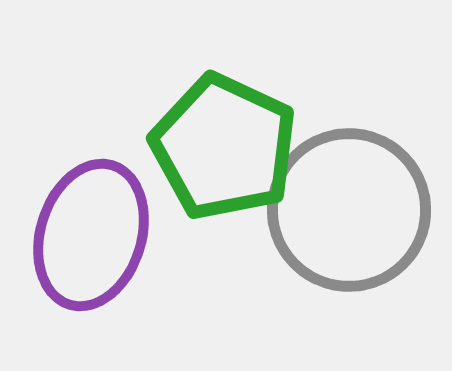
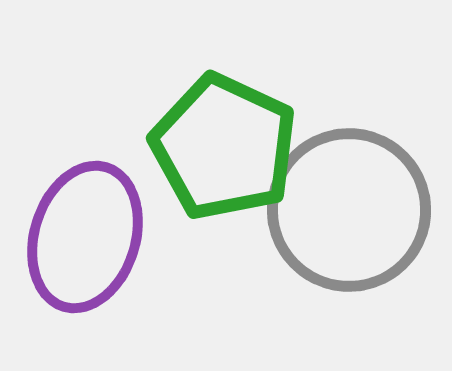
purple ellipse: moved 6 px left, 2 px down
